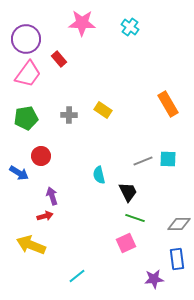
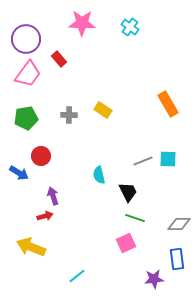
purple arrow: moved 1 px right
yellow arrow: moved 2 px down
